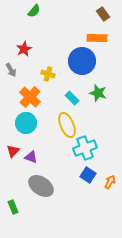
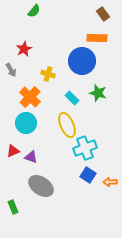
red triangle: rotated 24 degrees clockwise
orange arrow: rotated 120 degrees counterclockwise
